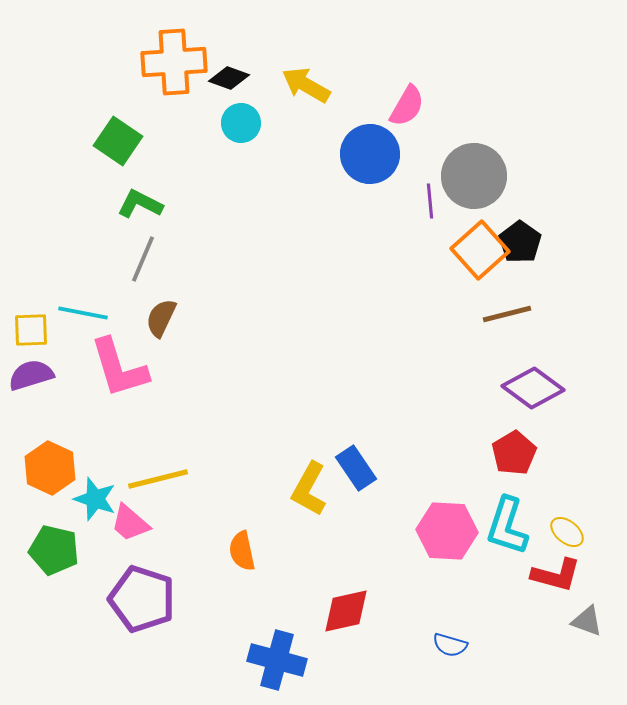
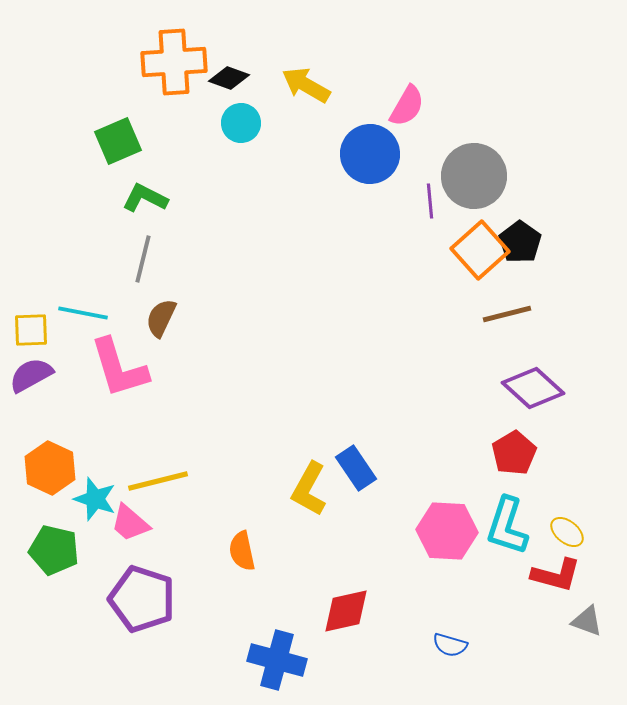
green square: rotated 33 degrees clockwise
green L-shape: moved 5 px right, 6 px up
gray line: rotated 9 degrees counterclockwise
purple semicircle: rotated 12 degrees counterclockwise
purple diamond: rotated 6 degrees clockwise
yellow line: moved 2 px down
